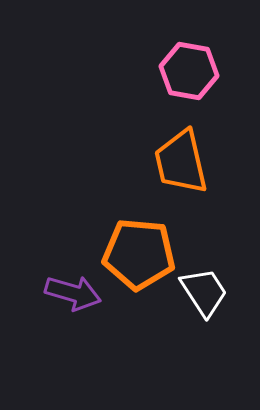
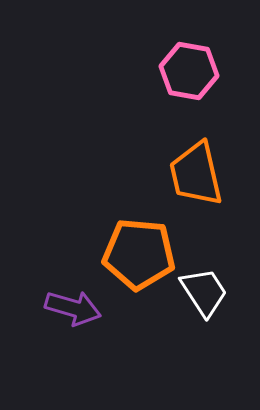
orange trapezoid: moved 15 px right, 12 px down
purple arrow: moved 15 px down
